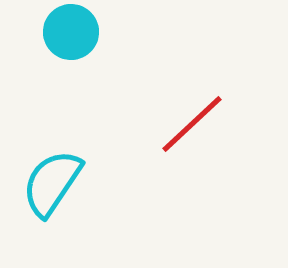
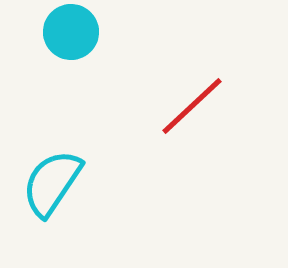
red line: moved 18 px up
